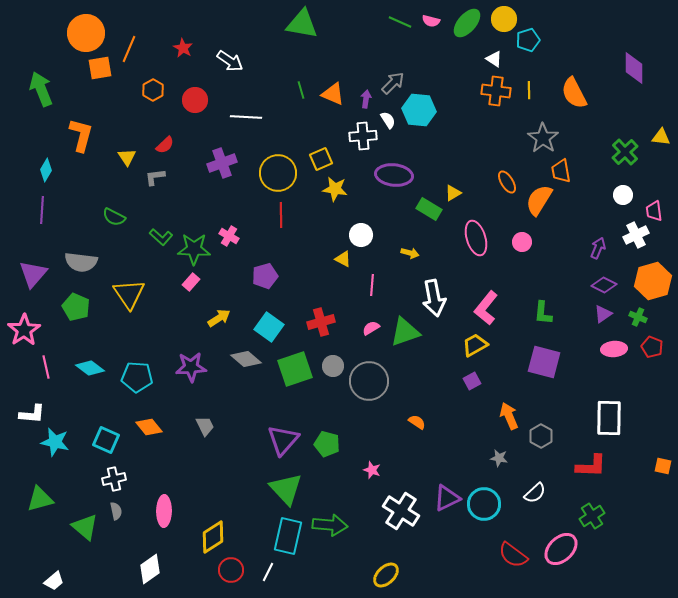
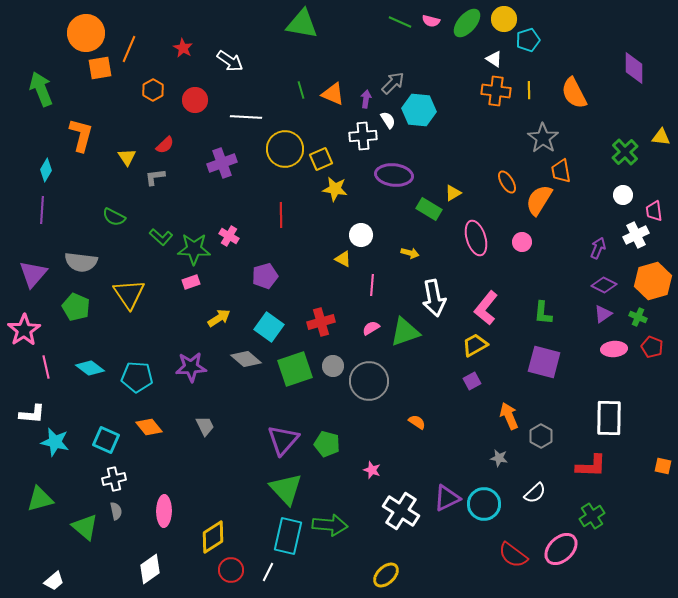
yellow circle at (278, 173): moved 7 px right, 24 px up
pink rectangle at (191, 282): rotated 30 degrees clockwise
